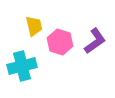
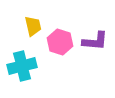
yellow trapezoid: moved 1 px left
purple L-shape: rotated 40 degrees clockwise
